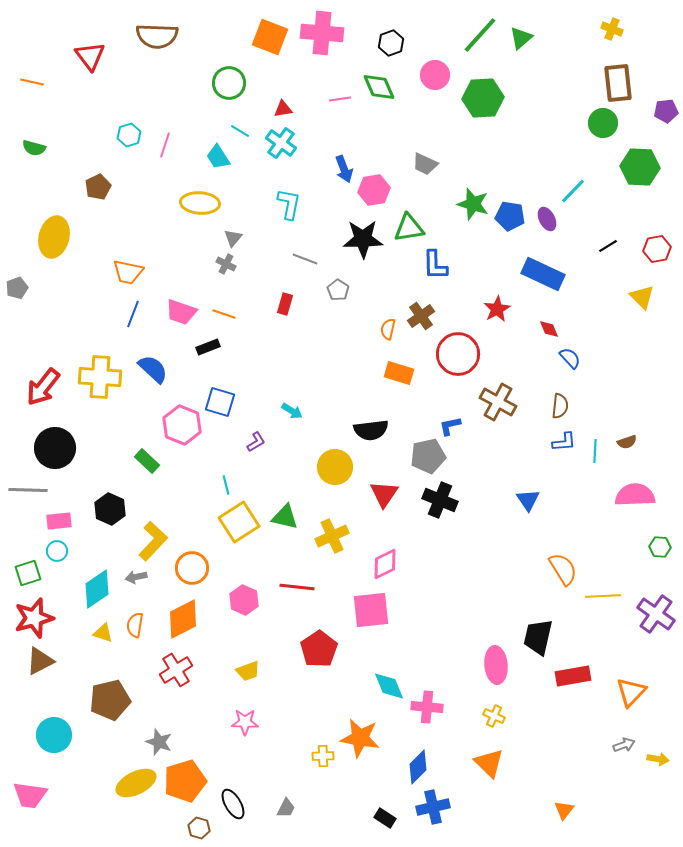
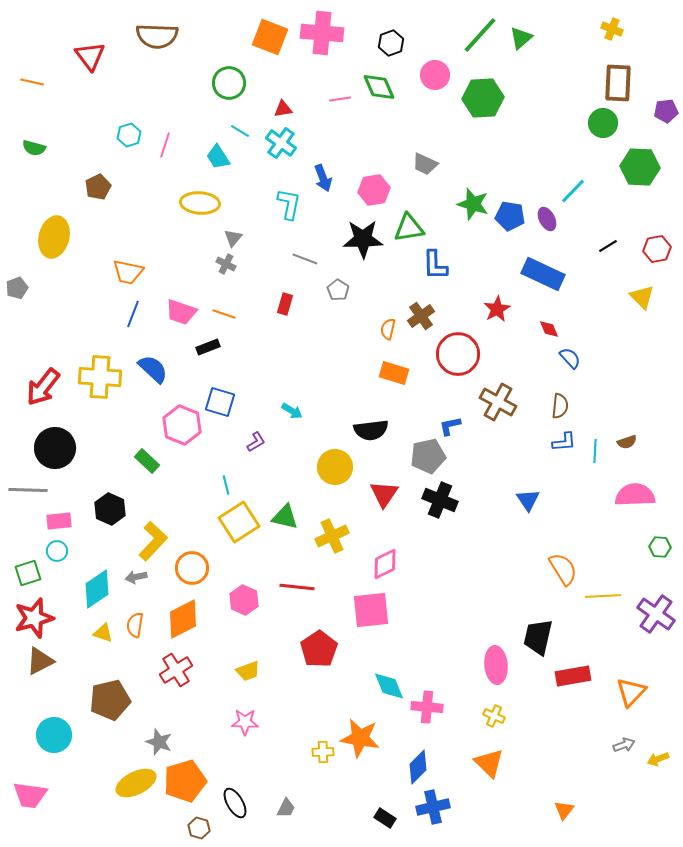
brown rectangle at (618, 83): rotated 9 degrees clockwise
blue arrow at (344, 169): moved 21 px left, 9 px down
orange rectangle at (399, 373): moved 5 px left
yellow cross at (323, 756): moved 4 px up
yellow arrow at (658, 759): rotated 150 degrees clockwise
black ellipse at (233, 804): moved 2 px right, 1 px up
